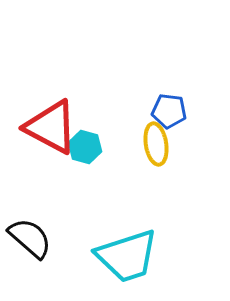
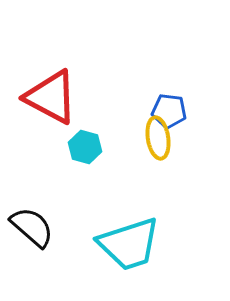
red triangle: moved 30 px up
yellow ellipse: moved 2 px right, 6 px up
black semicircle: moved 2 px right, 11 px up
cyan trapezoid: moved 2 px right, 12 px up
